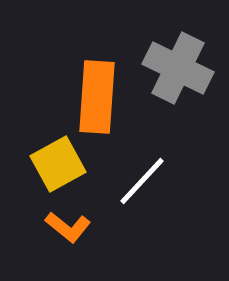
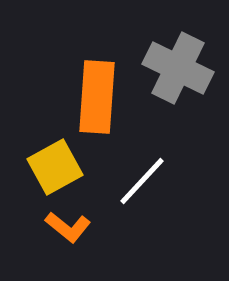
yellow square: moved 3 px left, 3 px down
